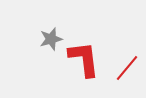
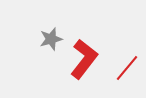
red L-shape: rotated 45 degrees clockwise
